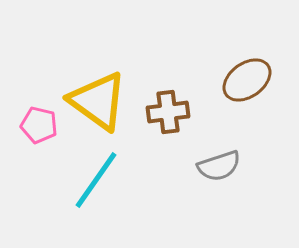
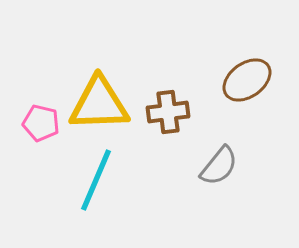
yellow triangle: moved 1 px right, 3 px down; rotated 38 degrees counterclockwise
pink pentagon: moved 2 px right, 2 px up
gray semicircle: rotated 33 degrees counterclockwise
cyan line: rotated 12 degrees counterclockwise
